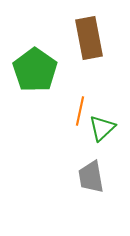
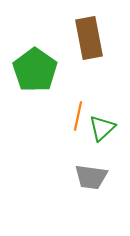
orange line: moved 2 px left, 5 px down
gray trapezoid: rotated 72 degrees counterclockwise
